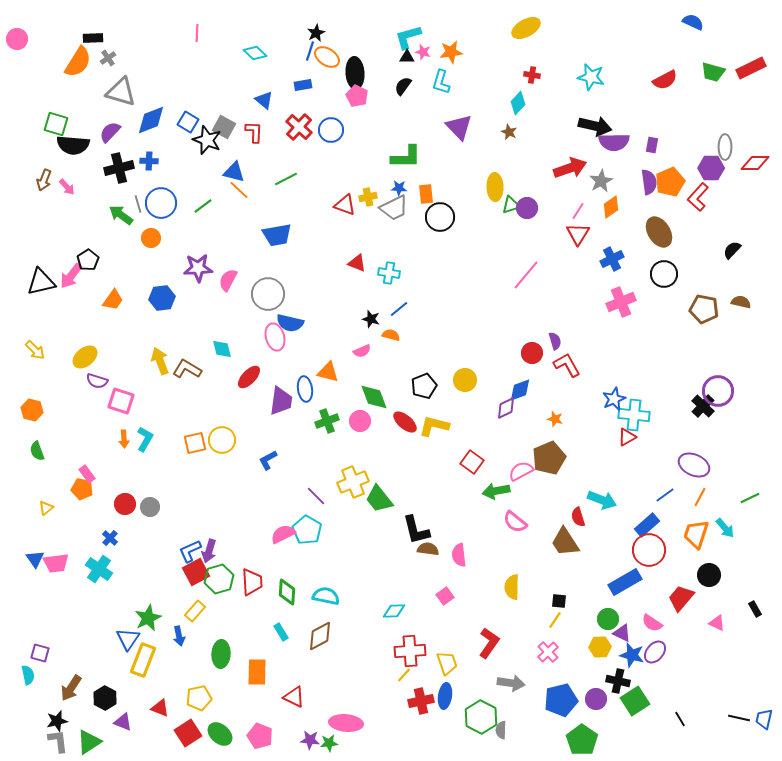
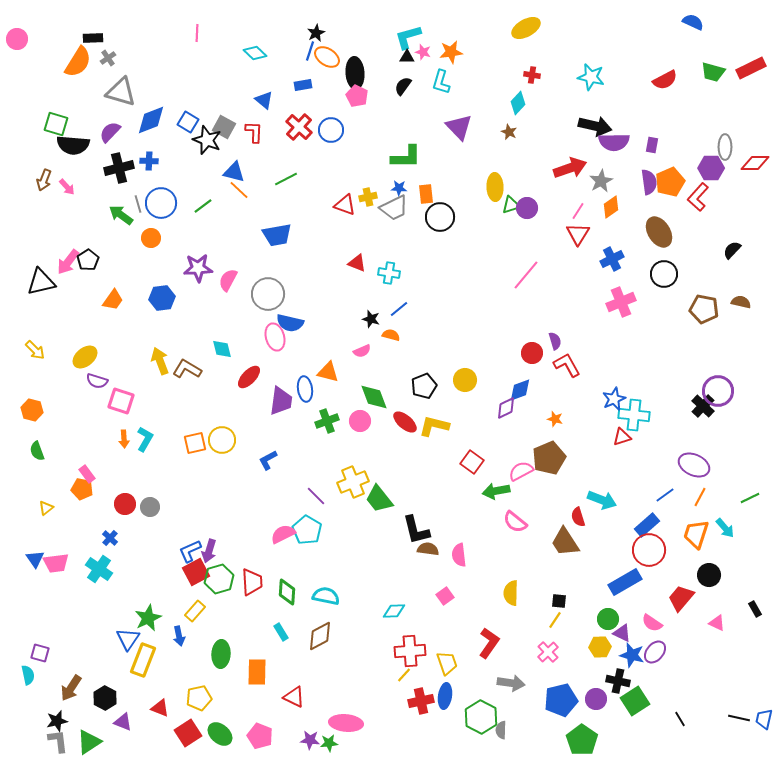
pink arrow at (71, 276): moved 3 px left, 14 px up
red triangle at (627, 437): moved 5 px left; rotated 12 degrees clockwise
yellow semicircle at (512, 587): moved 1 px left, 6 px down
